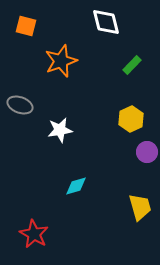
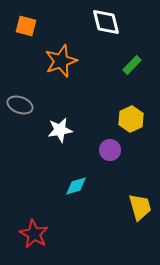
purple circle: moved 37 px left, 2 px up
